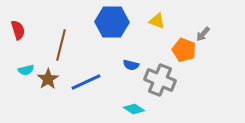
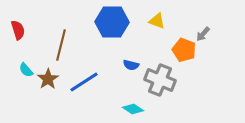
cyan semicircle: rotated 63 degrees clockwise
blue line: moved 2 px left; rotated 8 degrees counterclockwise
cyan diamond: moved 1 px left
